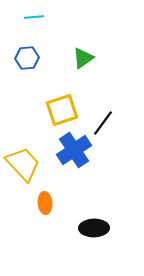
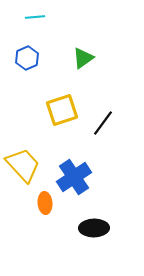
cyan line: moved 1 px right
blue hexagon: rotated 20 degrees counterclockwise
blue cross: moved 27 px down
yellow trapezoid: moved 1 px down
